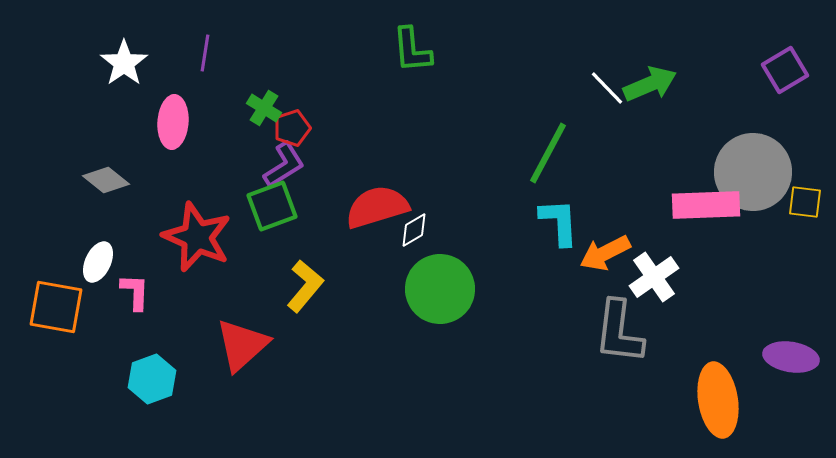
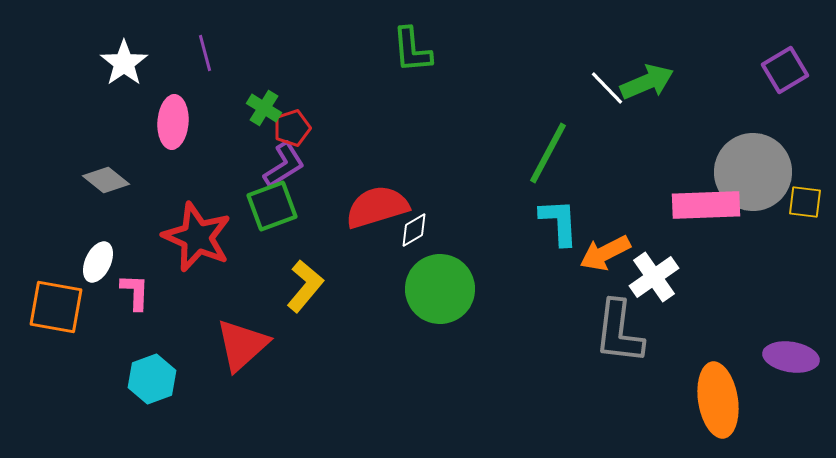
purple line: rotated 24 degrees counterclockwise
green arrow: moved 3 px left, 2 px up
